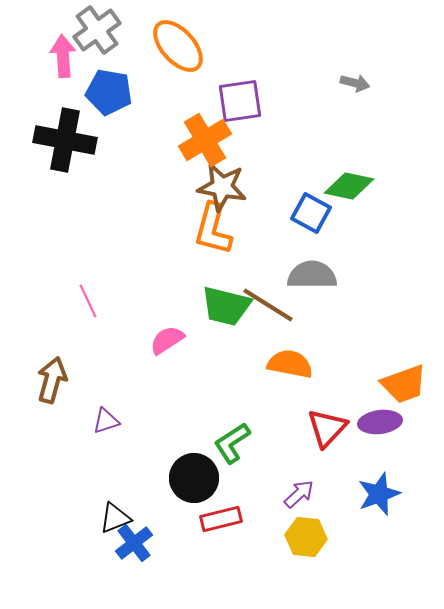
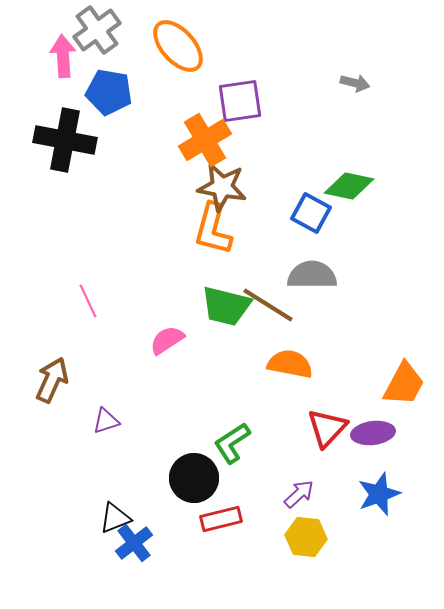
brown arrow: rotated 9 degrees clockwise
orange trapezoid: rotated 42 degrees counterclockwise
purple ellipse: moved 7 px left, 11 px down
